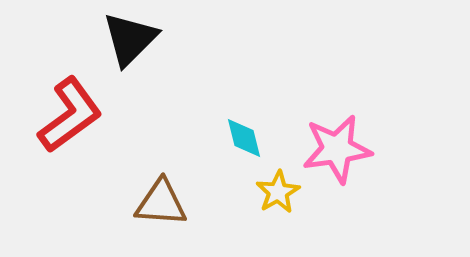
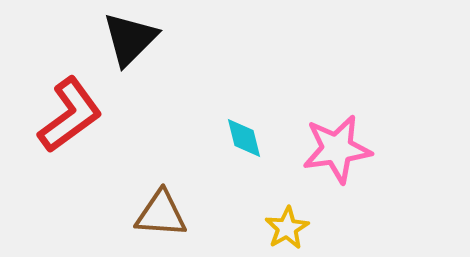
yellow star: moved 9 px right, 36 px down
brown triangle: moved 11 px down
